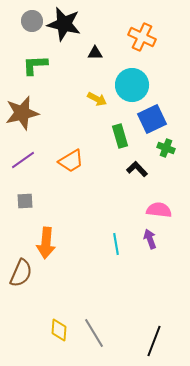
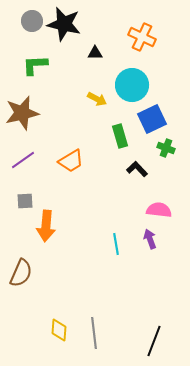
orange arrow: moved 17 px up
gray line: rotated 24 degrees clockwise
